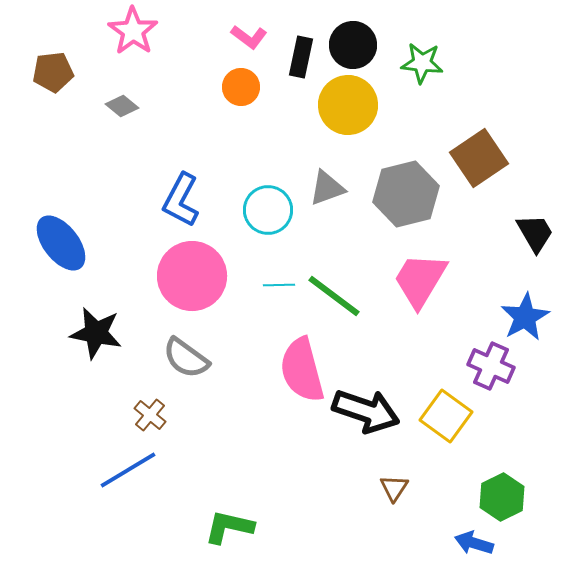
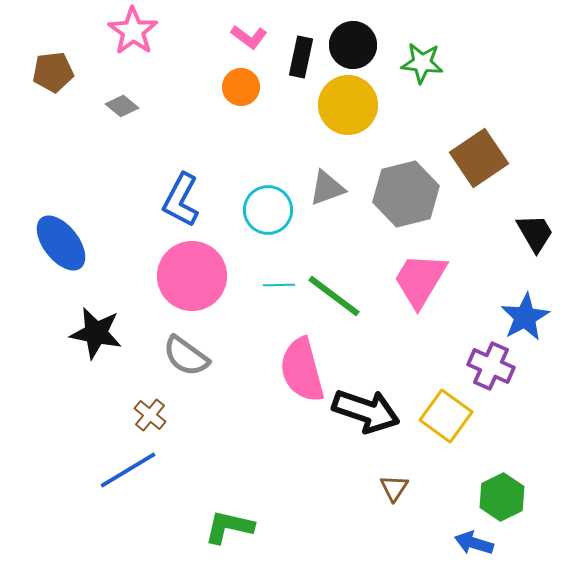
gray semicircle: moved 2 px up
